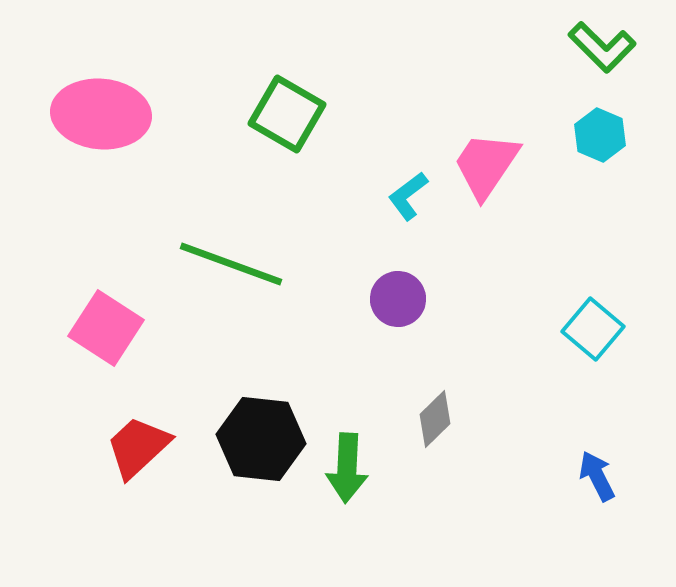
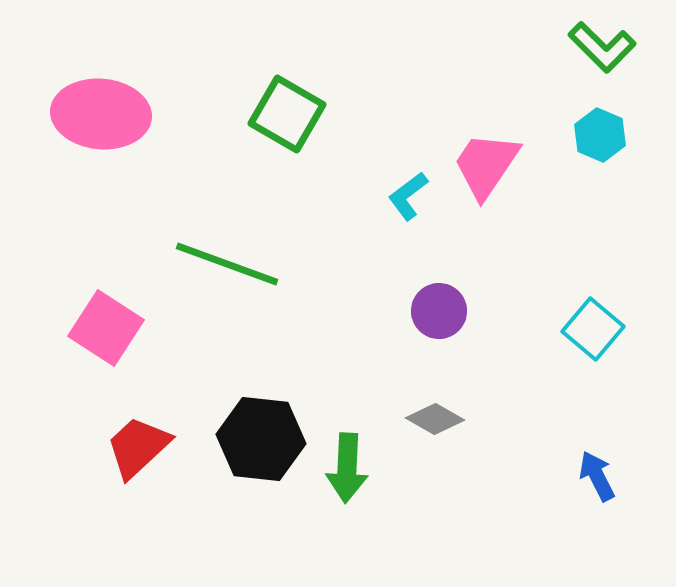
green line: moved 4 px left
purple circle: moved 41 px right, 12 px down
gray diamond: rotated 74 degrees clockwise
